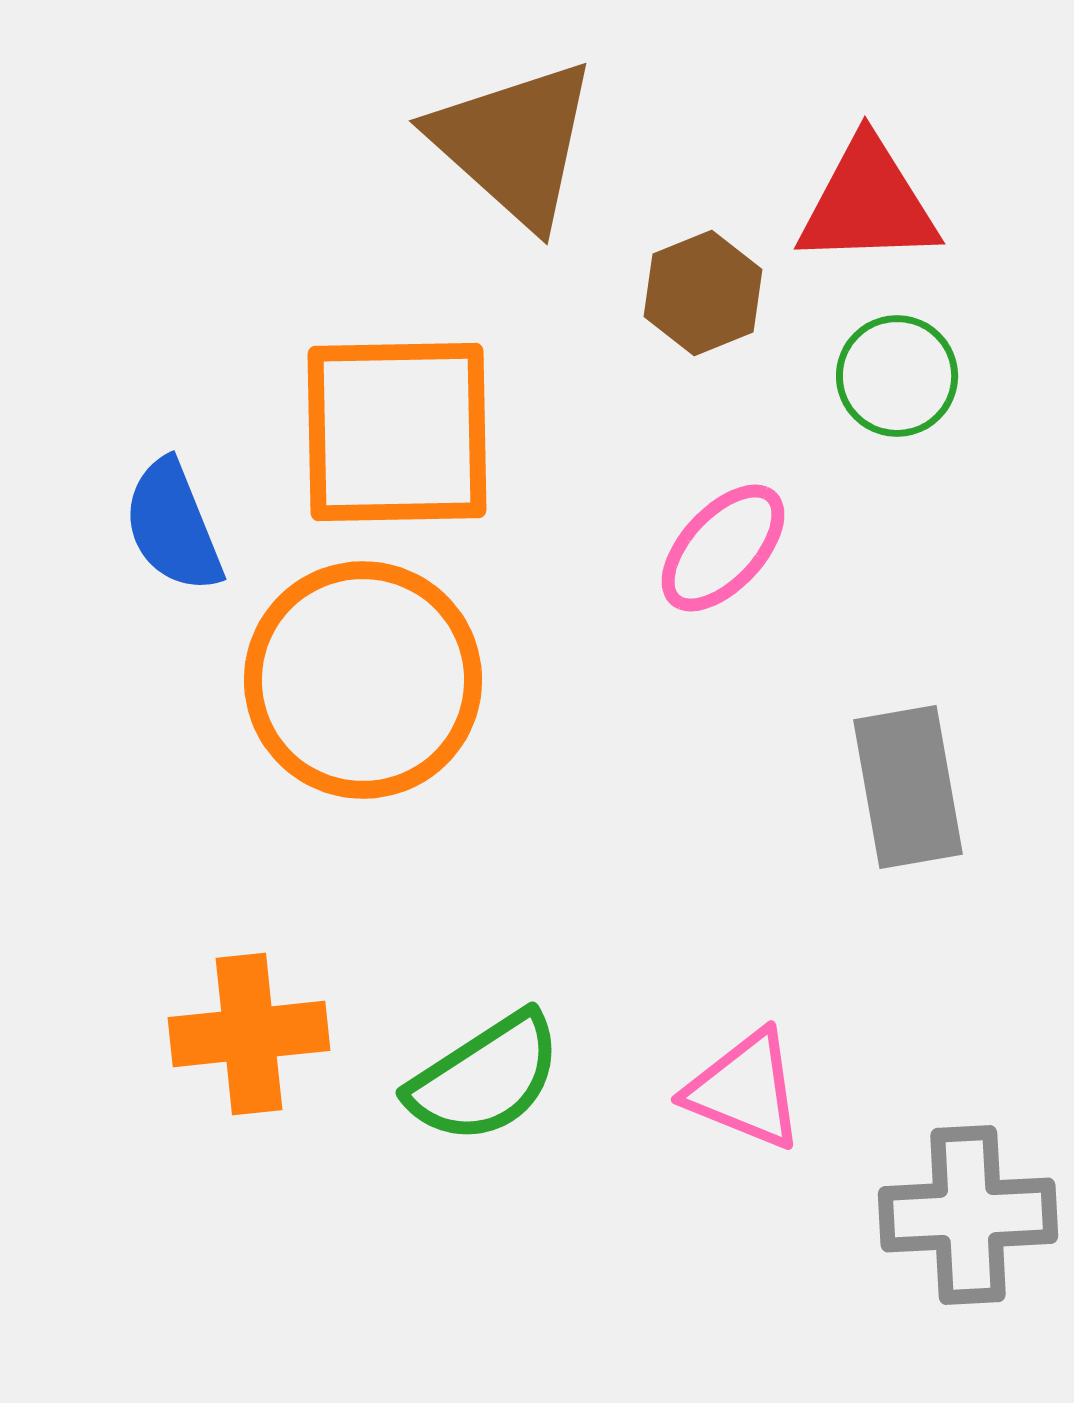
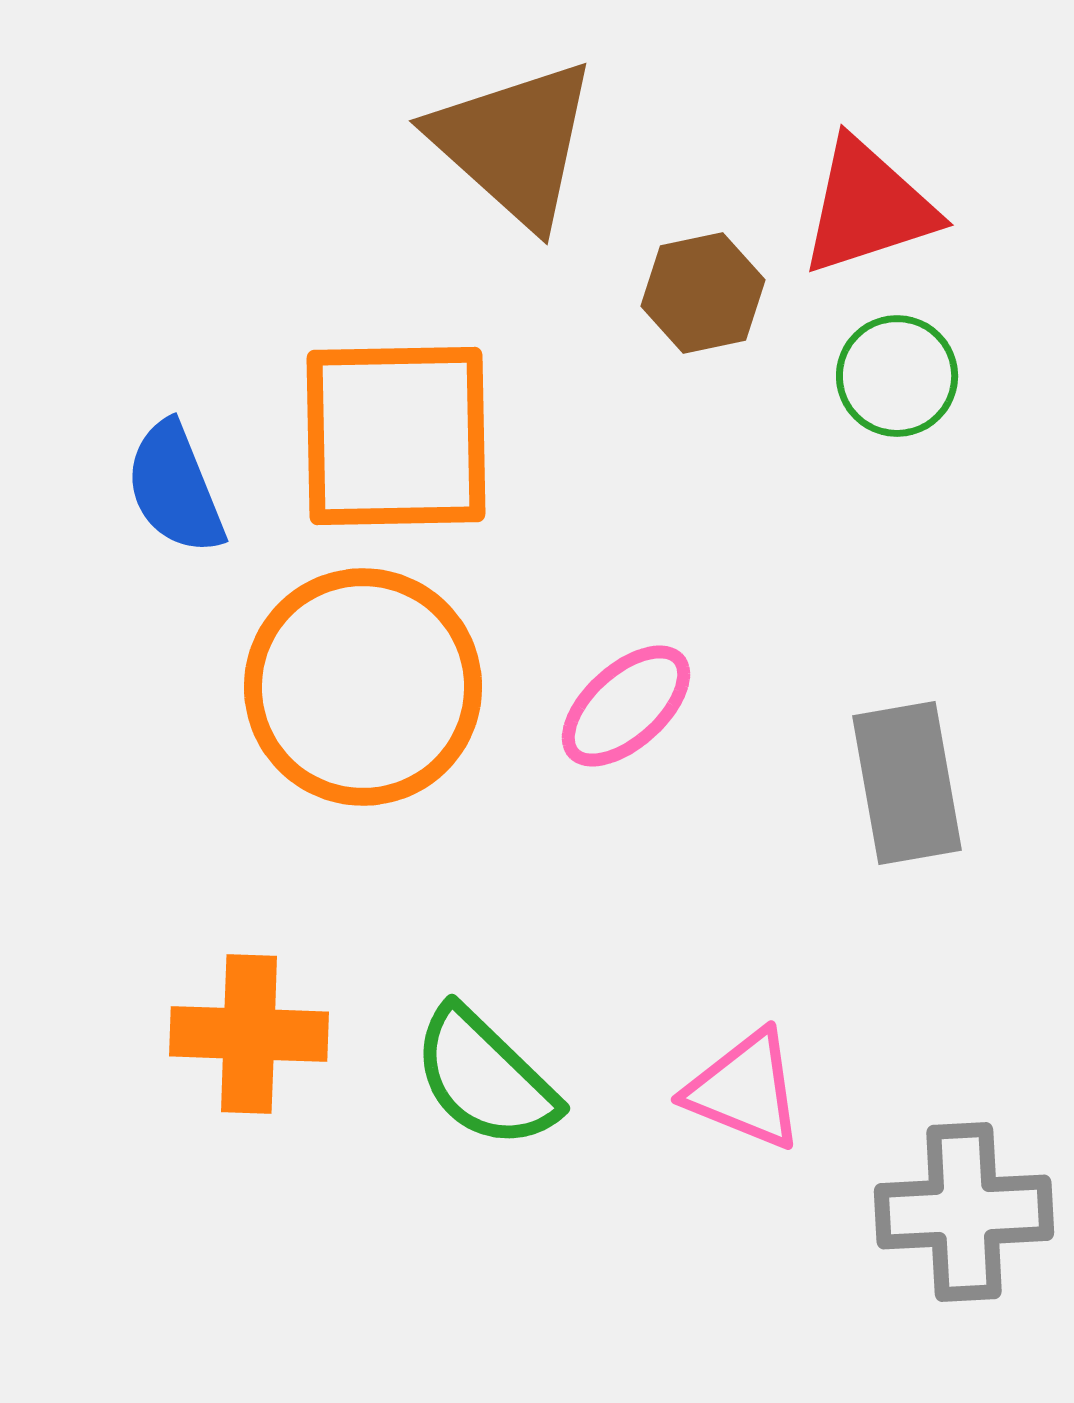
red triangle: moved 4 px down; rotated 16 degrees counterclockwise
brown hexagon: rotated 10 degrees clockwise
orange square: moved 1 px left, 4 px down
blue semicircle: moved 2 px right, 38 px up
pink ellipse: moved 97 px left, 158 px down; rotated 5 degrees clockwise
orange circle: moved 7 px down
gray rectangle: moved 1 px left, 4 px up
orange cross: rotated 8 degrees clockwise
green semicircle: rotated 77 degrees clockwise
gray cross: moved 4 px left, 3 px up
